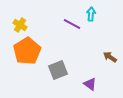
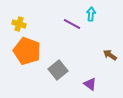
yellow cross: moved 1 px left, 1 px up; rotated 16 degrees counterclockwise
orange pentagon: rotated 20 degrees counterclockwise
brown arrow: moved 2 px up
gray square: rotated 18 degrees counterclockwise
